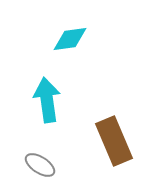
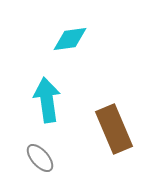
brown rectangle: moved 12 px up
gray ellipse: moved 7 px up; rotated 16 degrees clockwise
